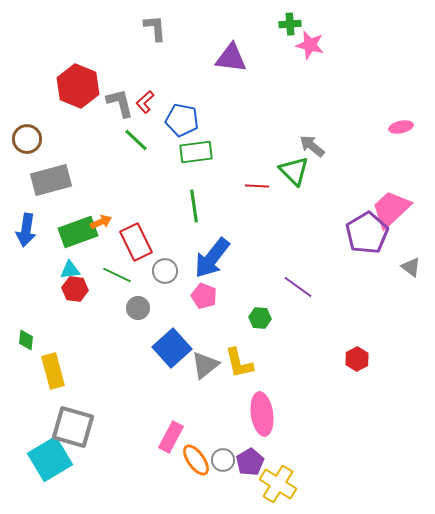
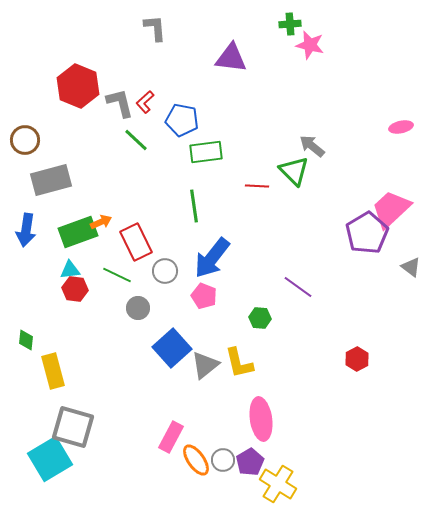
brown circle at (27, 139): moved 2 px left, 1 px down
green rectangle at (196, 152): moved 10 px right
pink ellipse at (262, 414): moved 1 px left, 5 px down
